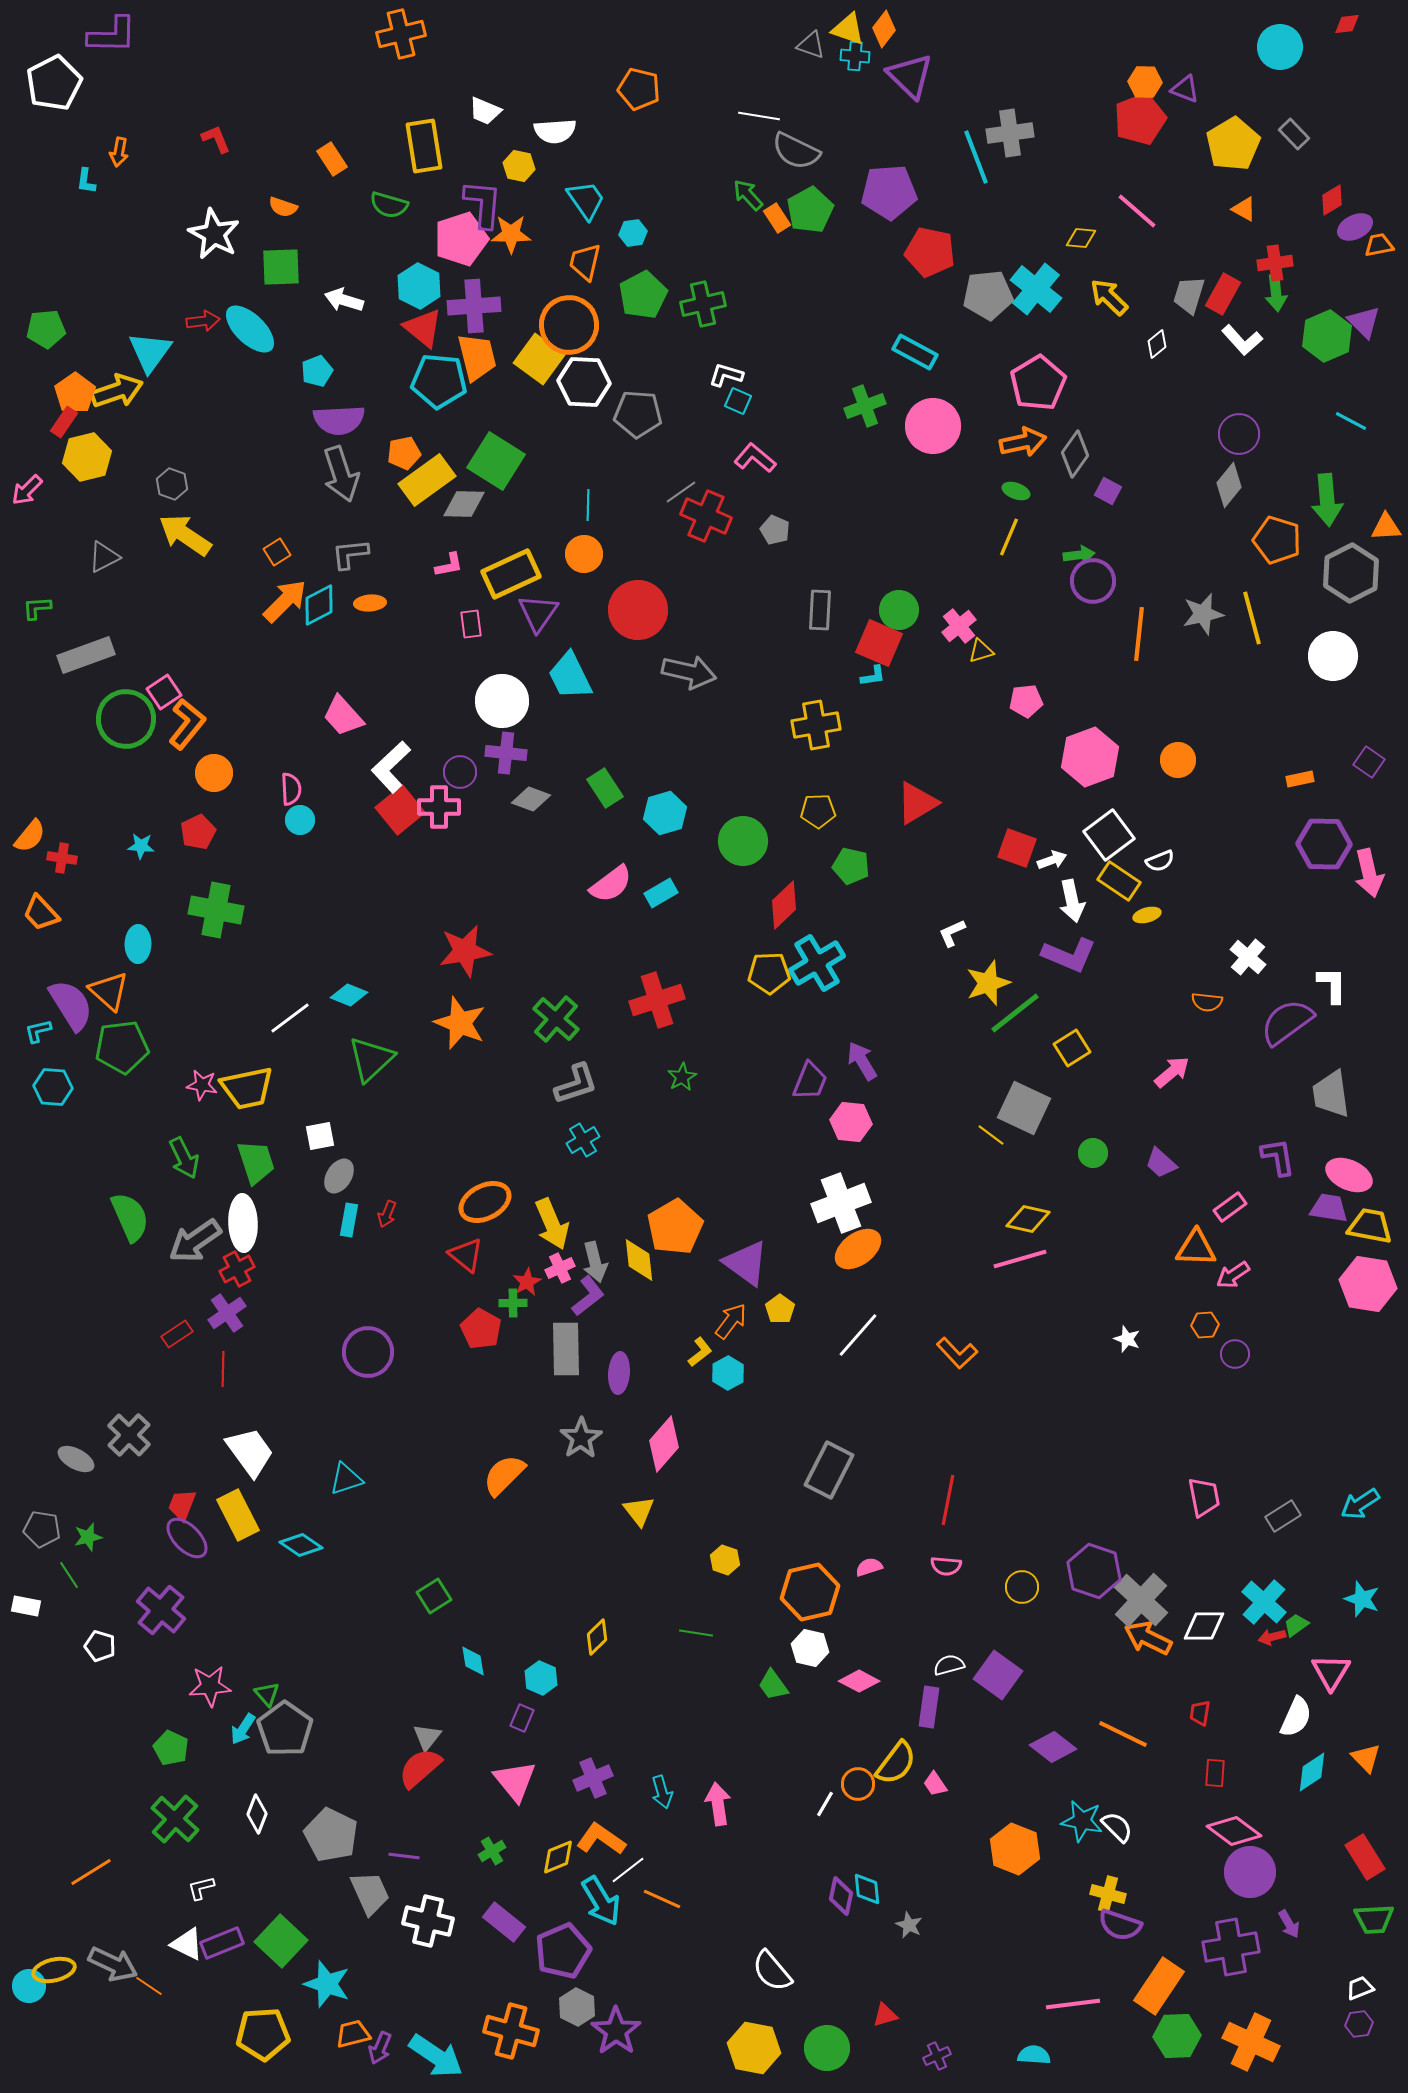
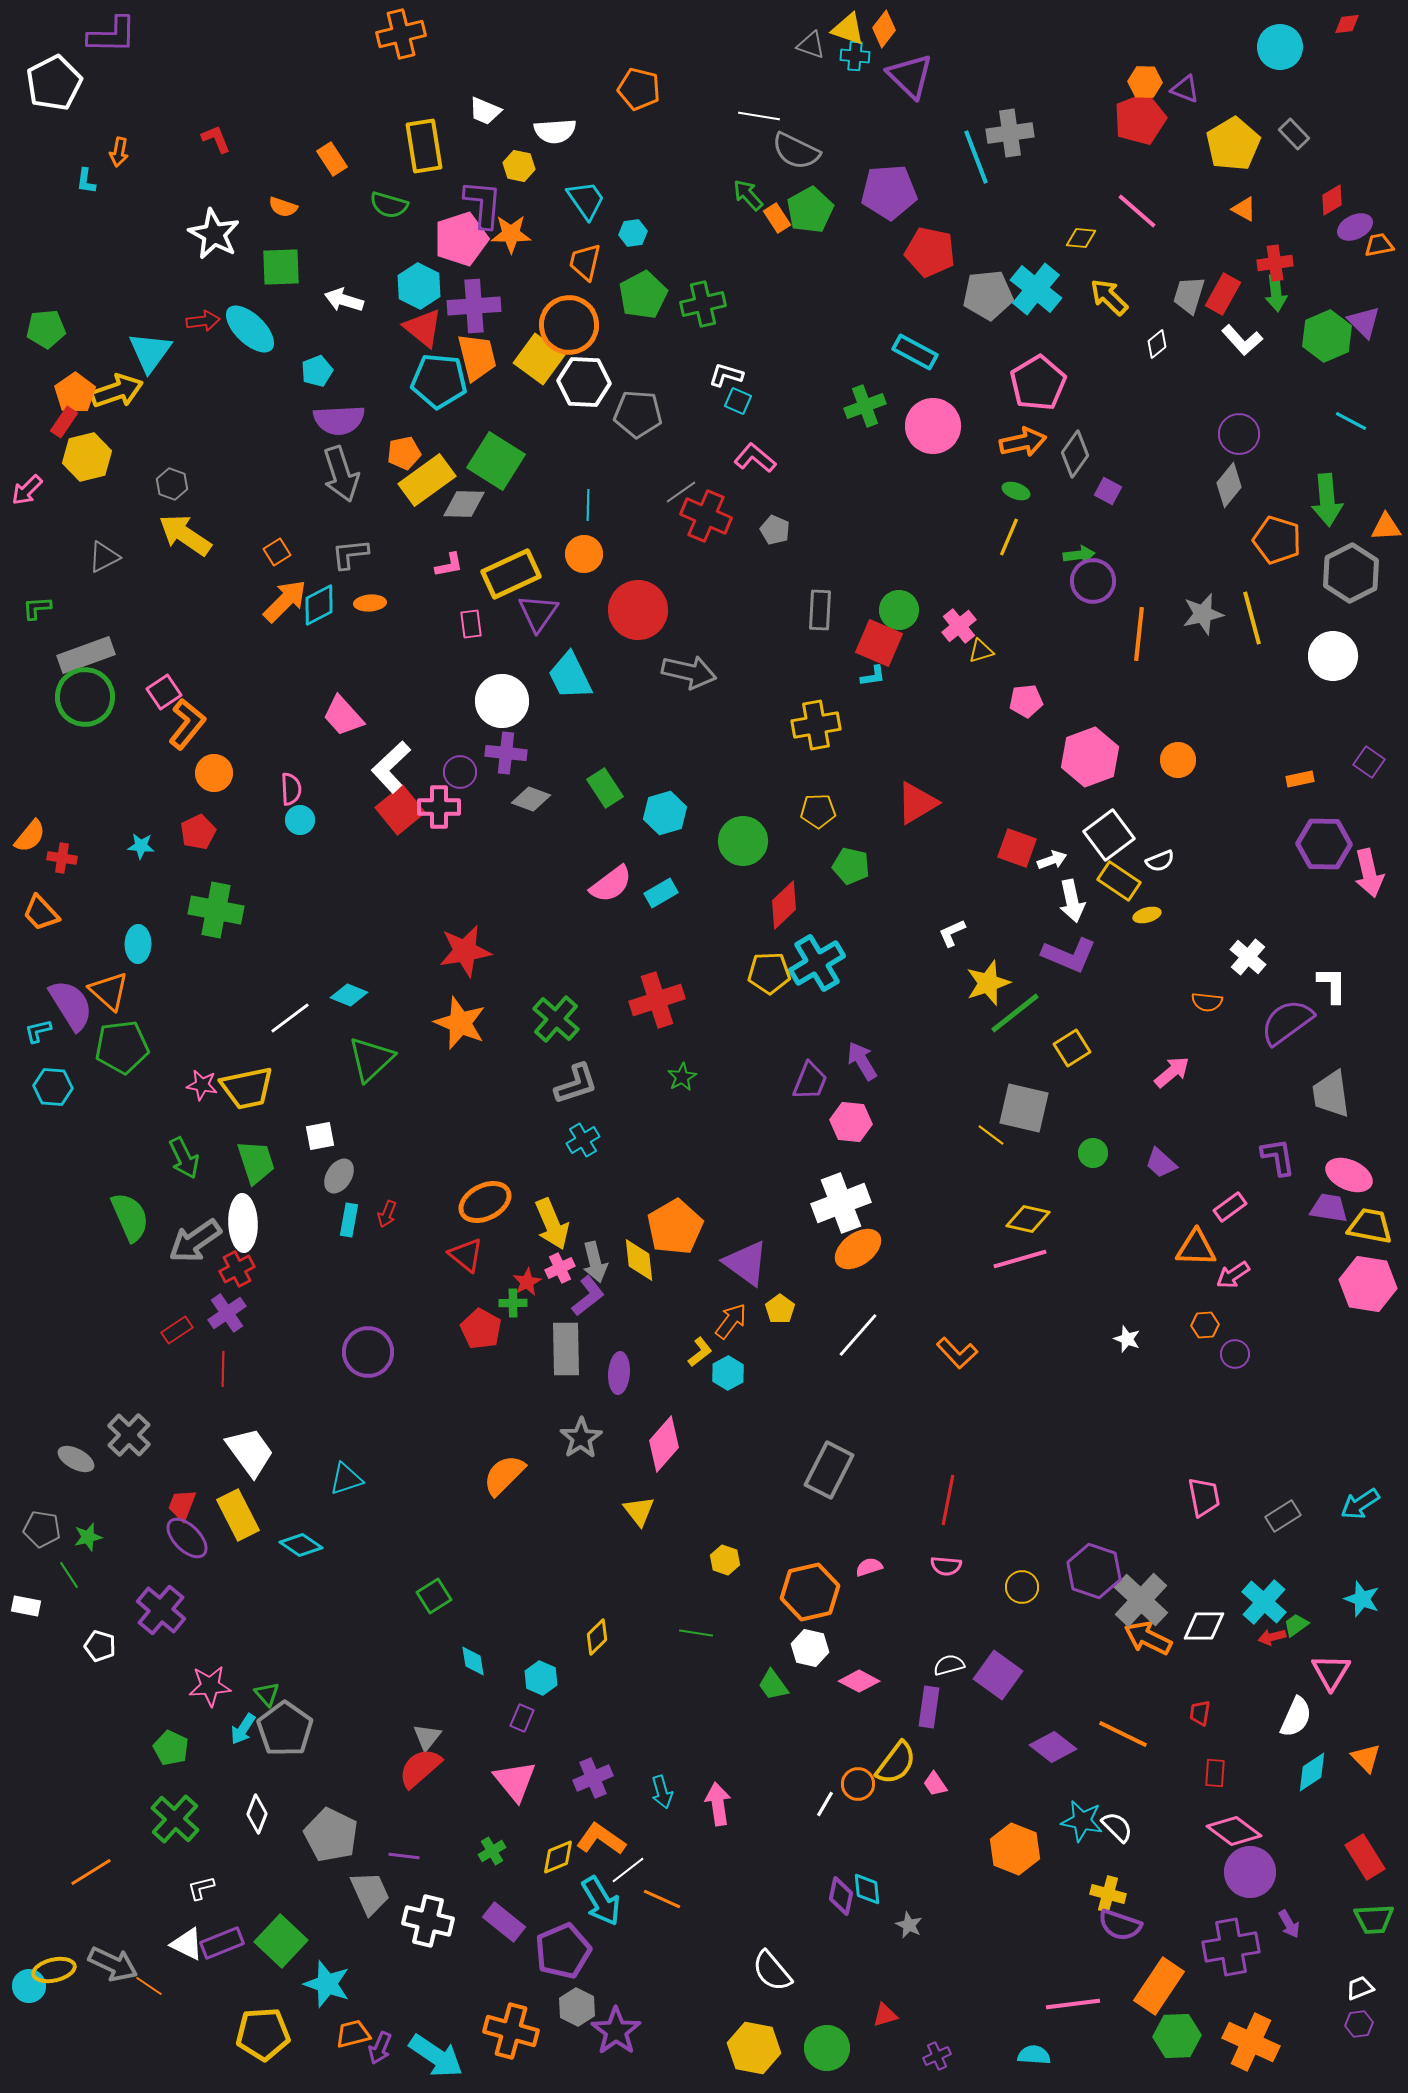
green circle at (126, 719): moved 41 px left, 22 px up
gray square at (1024, 1108): rotated 12 degrees counterclockwise
red rectangle at (177, 1334): moved 4 px up
